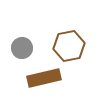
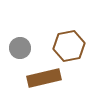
gray circle: moved 2 px left
